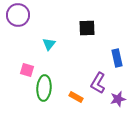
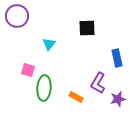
purple circle: moved 1 px left, 1 px down
pink square: moved 1 px right
